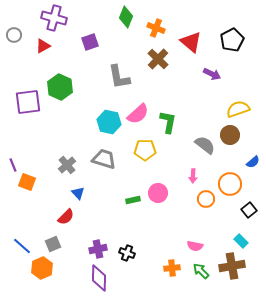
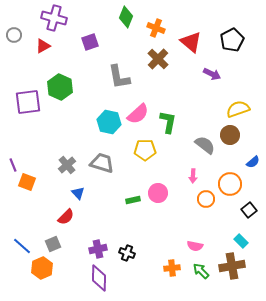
gray trapezoid at (104, 159): moved 2 px left, 4 px down
